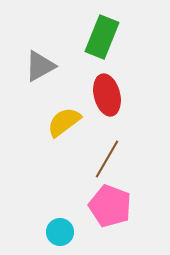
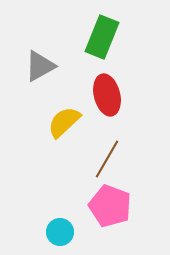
yellow semicircle: rotated 6 degrees counterclockwise
